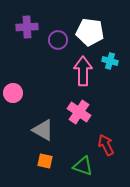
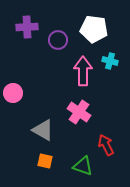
white pentagon: moved 4 px right, 3 px up
